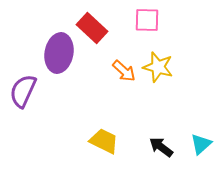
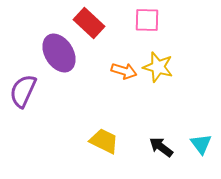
red rectangle: moved 3 px left, 5 px up
purple ellipse: rotated 42 degrees counterclockwise
orange arrow: rotated 25 degrees counterclockwise
cyan triangle: rotated 25 degrees counterclockwise
